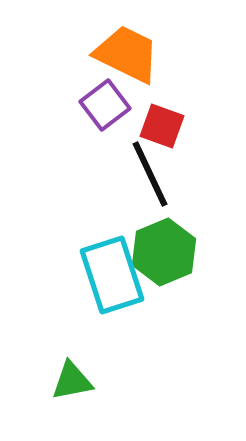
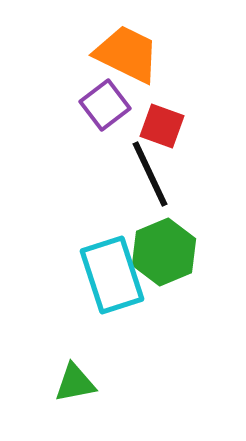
green triangle: moved 3 px right, 2 px down
